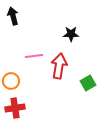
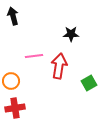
green square: moved 1 px right
